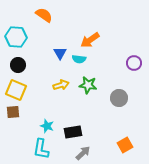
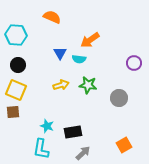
orange semicircle: moved 8 px right, 2 px down; rotated 12 degrees counterclockwise
cyan hexagon: moved 2 px up
orange square: moved 1 px left
